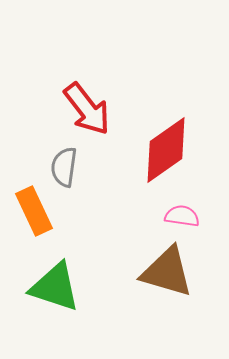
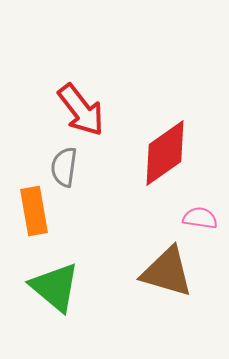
red arrow: moved 6 px left, 1 px down
red diamond: moved 1 px left, 3 px down
orange rectangle: rotated 15 degrees clockwise
pink semicircle: moved 18 px right, 2 px down
green triangle: rotated 22 degrees clockwise
